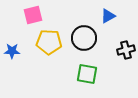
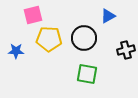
yellow pentagon: moved 3 px up
blue star: moved 4 px right
